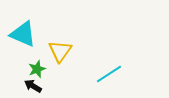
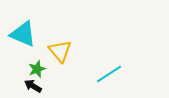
yellow triangle: rotated 15 degrees counterclockwise
